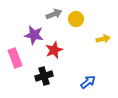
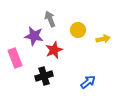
gray arrow: moved 4 px left, 5 px down; rotated 91 degrees counterclockwise
yellow circle: moved 2 px right, 11 px down
purple star: moved 1 px down
